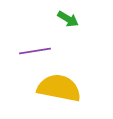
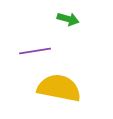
green arrow: rotated 15 degrees counterclockwise
